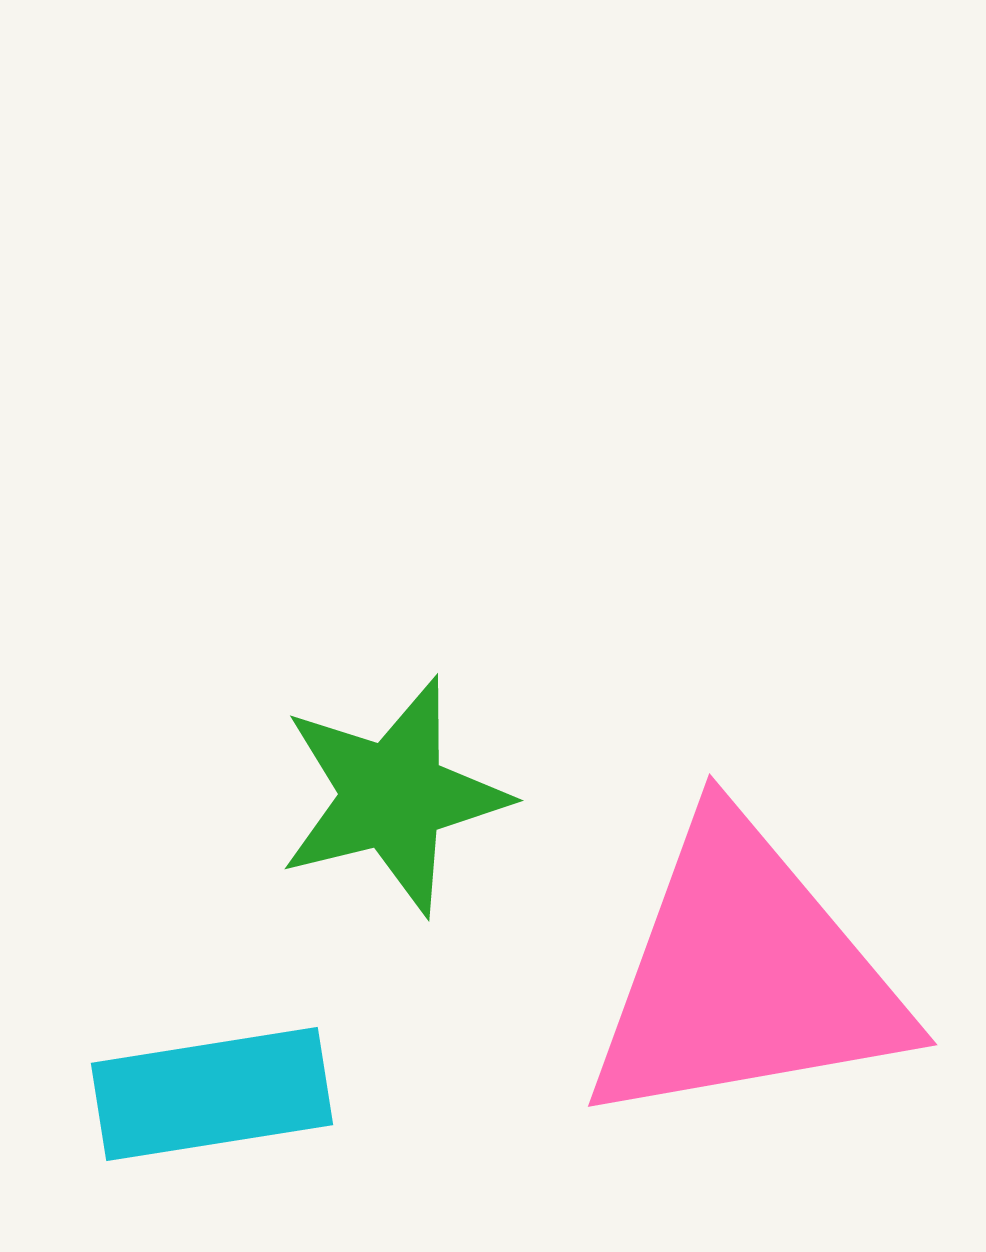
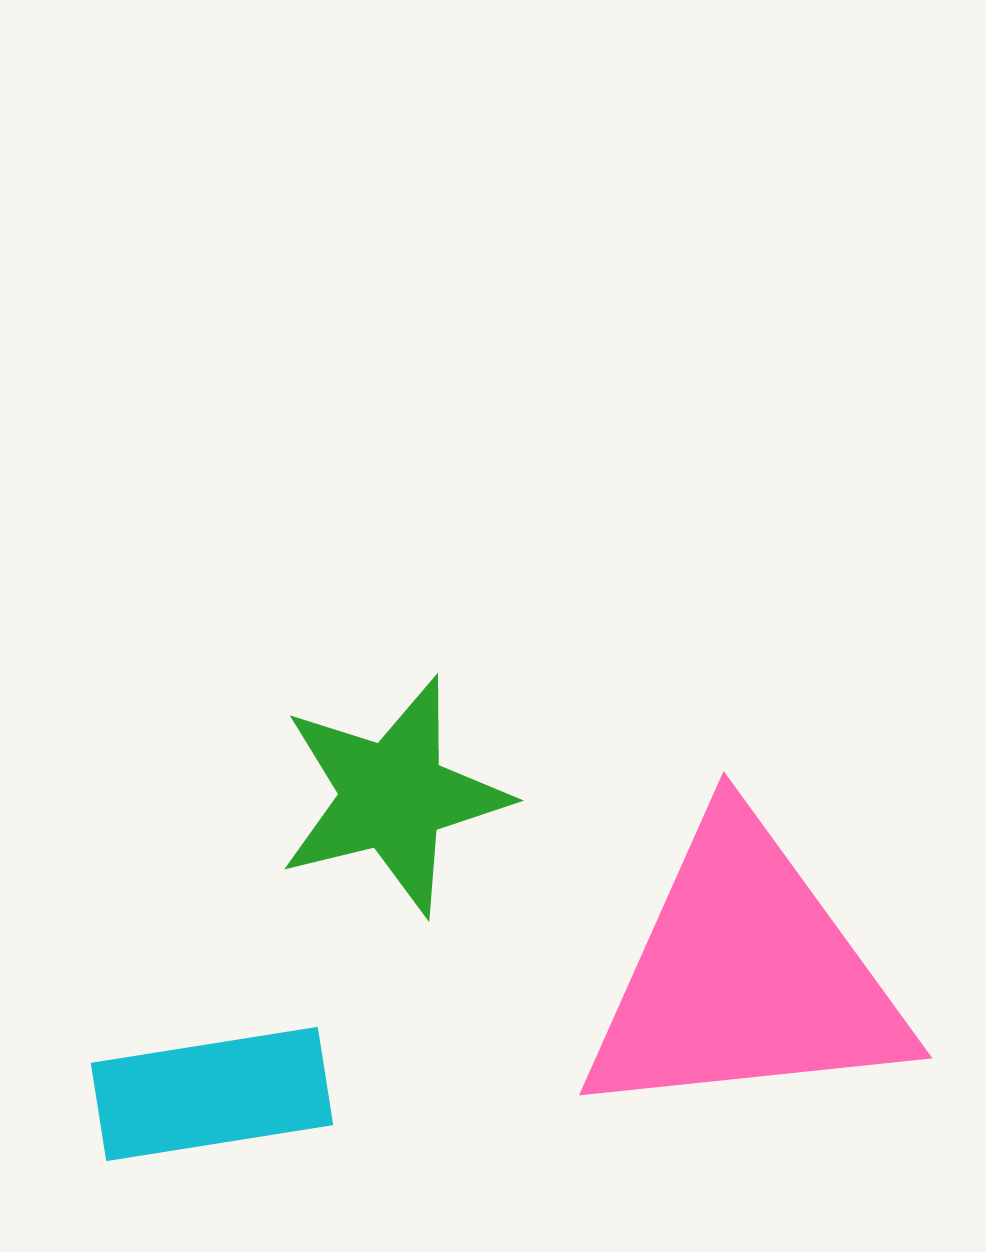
pink triangle: rotated 4 degrees clockwise
